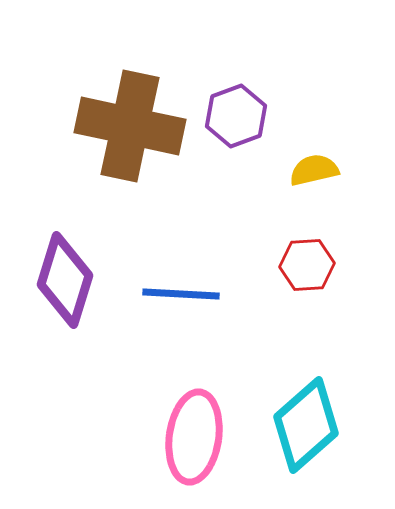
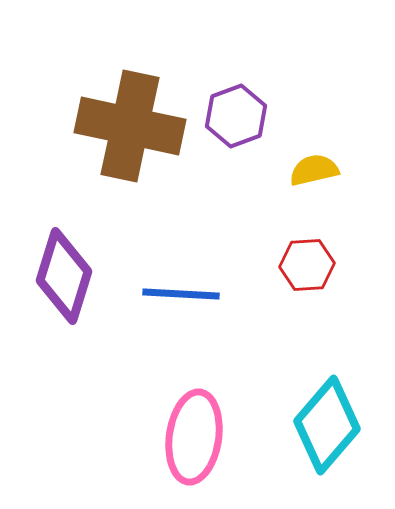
purple diamond: moved 1 px left, 4 px up
cyan diamond: moved 21 px right; rotated 8 degrees counterclockwise
